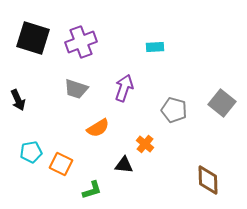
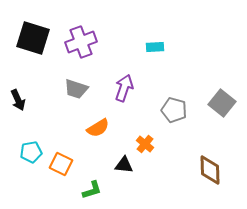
brown diamond: moved 2 px right, 10 px up
